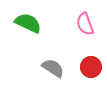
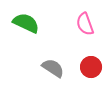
green semicircle: moved 2 px left
